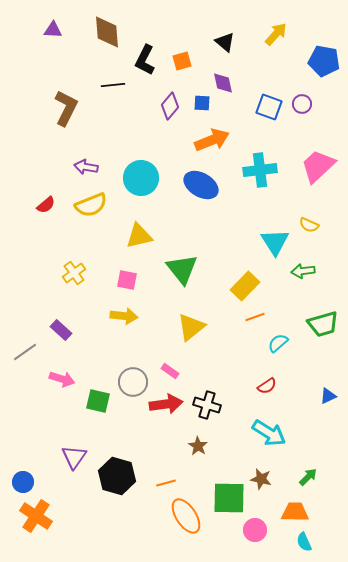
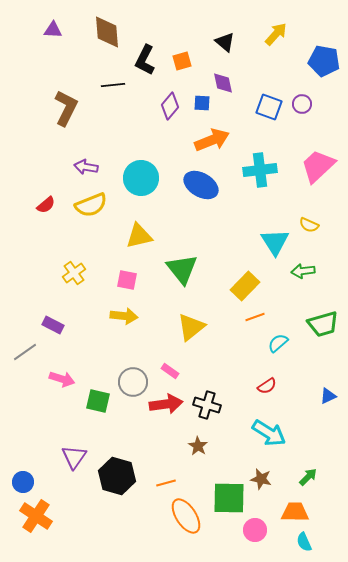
purple rectangle at (61, 330): moved 8 px left, 5 px up; rotated 15 degrees counterclockwise
